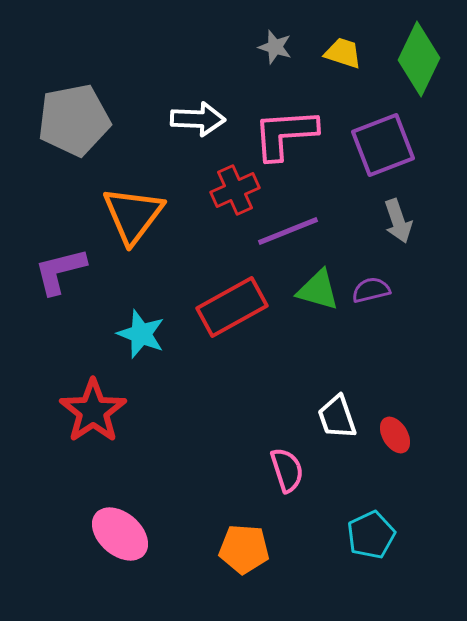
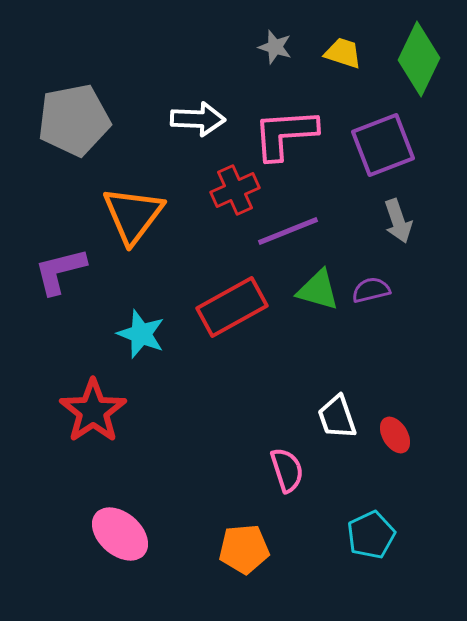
orange pentagon: rotated 9 degrees counterclockwise
